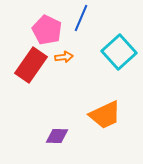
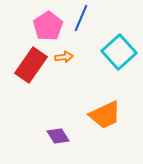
pink pentagon: moved 1 px right, 4 px up; rotated 12 degrees clockwise
purple diamond: moved 1 px right; rotated 55 degrees clockwise
